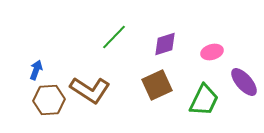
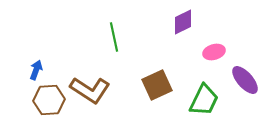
green line: rotated 56 degrees counterclockwise
purple diamond: moved 18 px right, 22 px up; rotated 8 degrees counterclockwise
pink ellipse: moved 2 px right
purple ellipse: moved 1 px right, 2 px up
